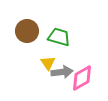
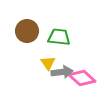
green trapezoid: rotated 10 degrees counterclockwise
pink diamond: rotated 72 degrees clockwise
